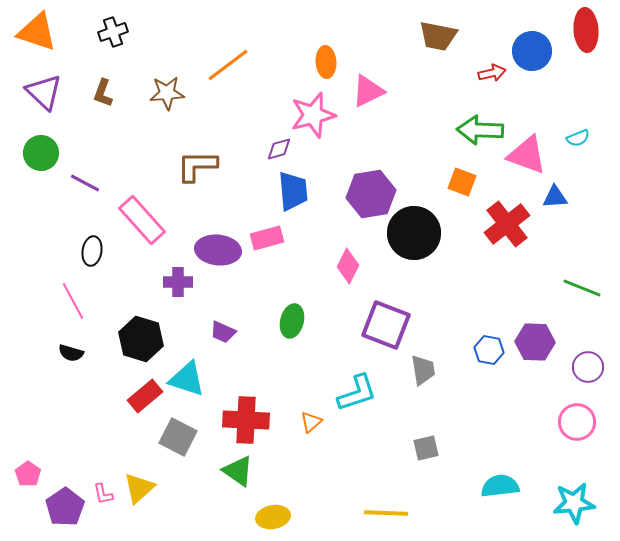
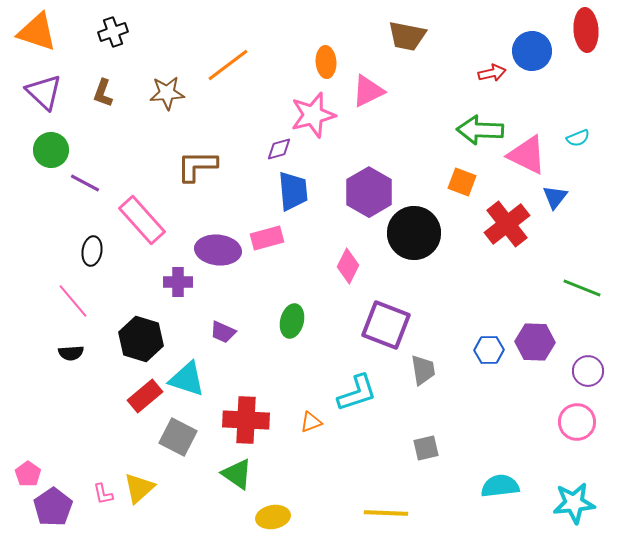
brown trapezoid at (438, 36): moved 31 px left
green circle at (41, 153): moved 10 px right, 3 px up
pink triangle at (527, 155): rotated 6 degrees clockwise
purple hexagon at (371, 194): moved 2 px left, 2 px up; rotated 21 degrees counterclockwise
blue triangle at (555, 197): rotated 48 degrees counterclockwise
pink line at (73, 301): rotated 12 degrees counterclockwise
blue hexagon at (489, 350): rotated 12 degrees counterclockwise
black semicircle at (71, 353): rotated 20 degrees counterclockwise
purple circle at (588, 367): moved 4 px down
orange triangle at (311, 422): rotated 20 degrees clockwise
green triangle at (238, 471): moved 1 px left, 3 px down
purple pentagon at (65, 507): moved 12 px left
